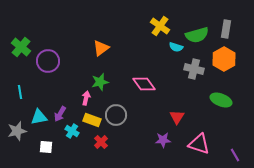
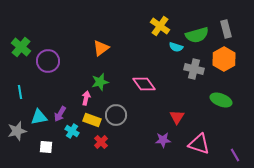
gray rectangle: rotated 24 degrees counterclockwise
